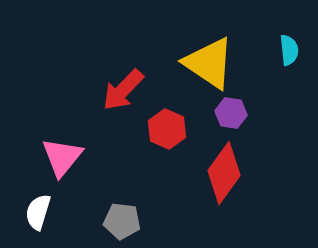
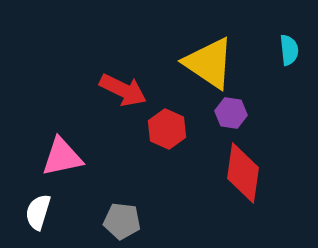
red arrow: rotated 108 degrees counterclockwise
pink triangle: rotated 39 degrees clockwise
red diamond: moved 19 px right; rotated 28 degrees counterclockwise
